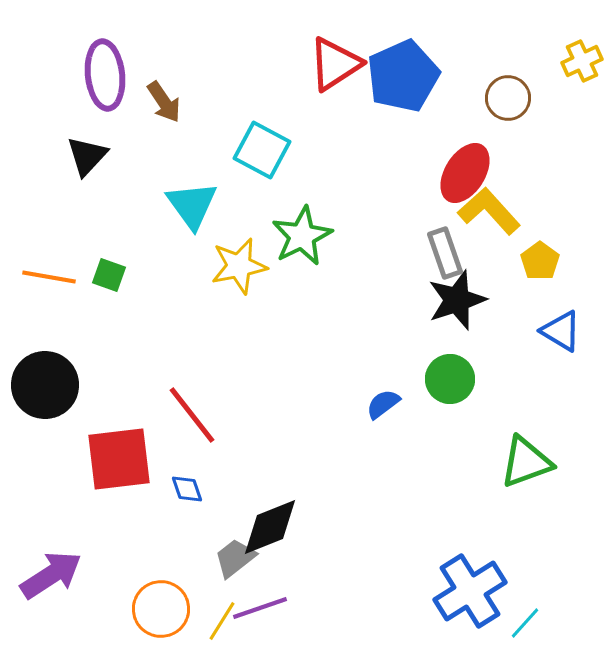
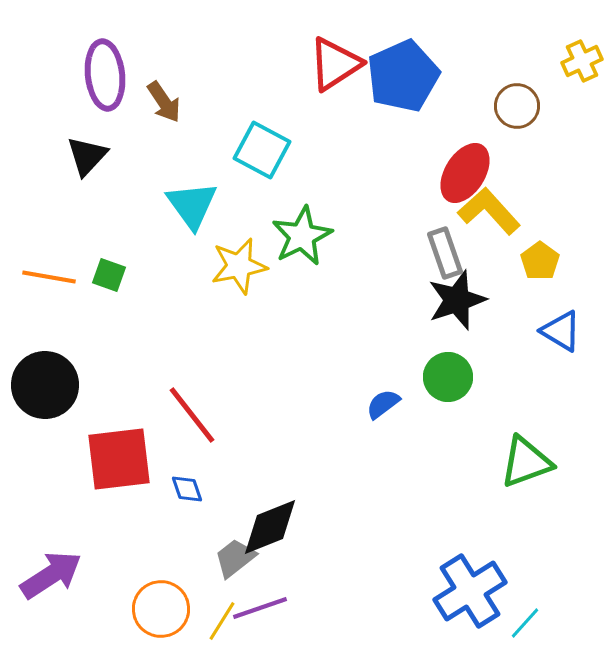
brown circle: moved 9 px right, 8 px down
green circle: moved 2 px left, 2 px up
